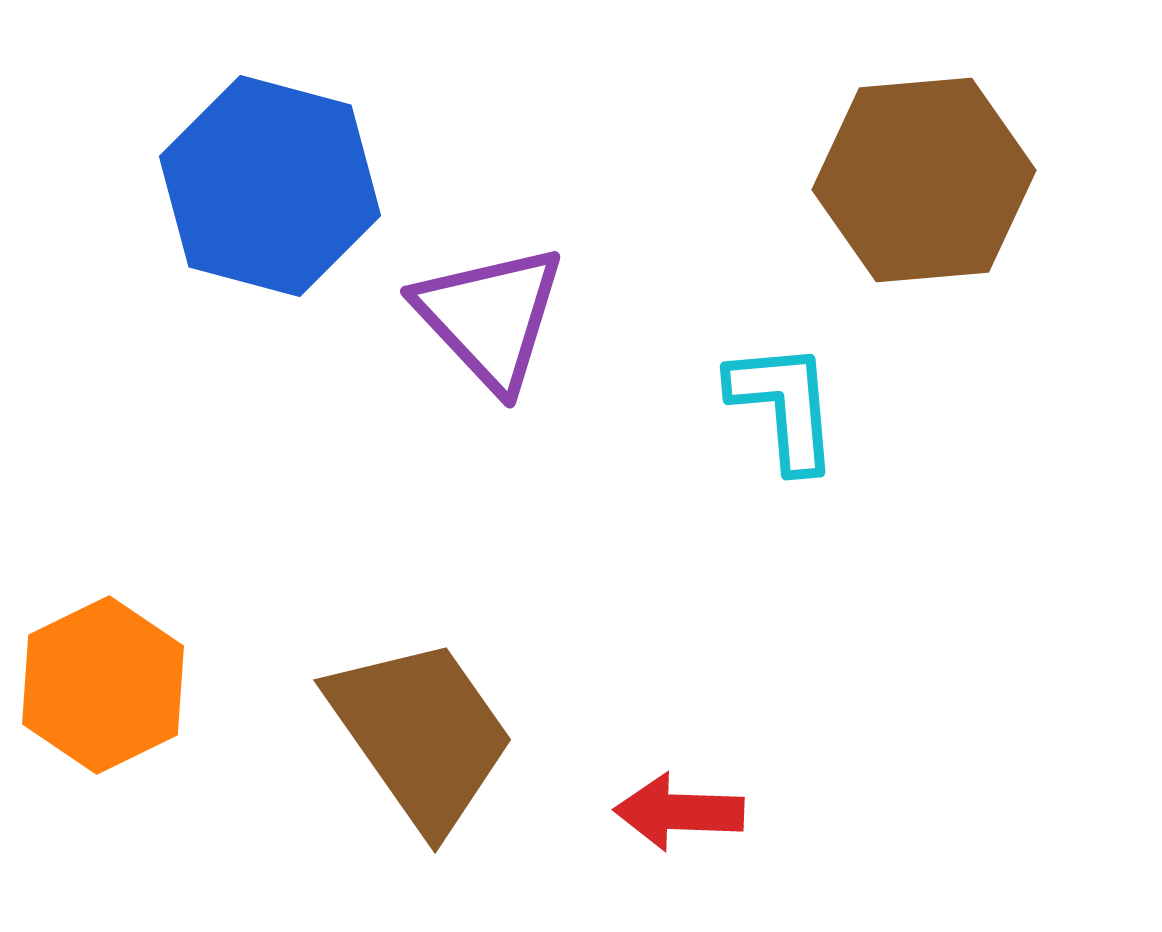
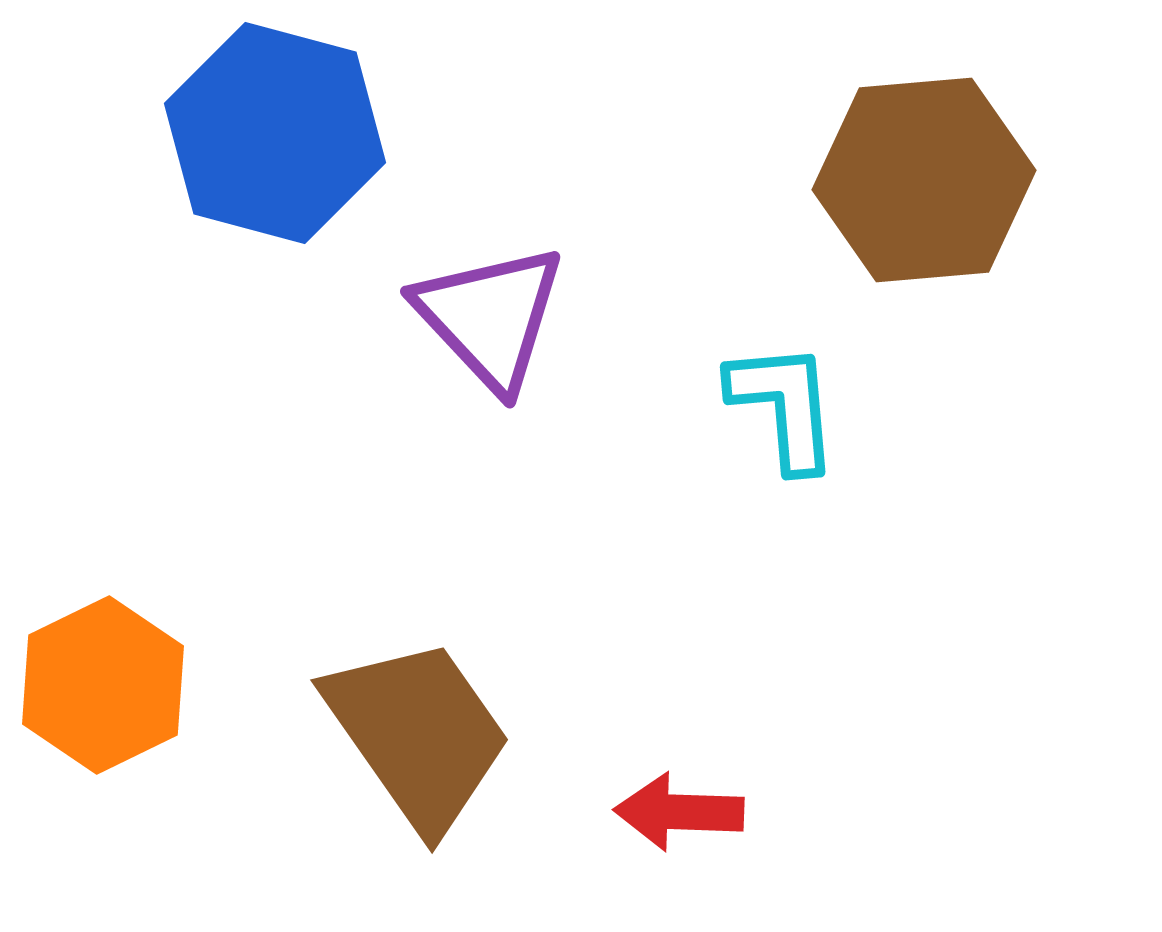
blue hexagon: moved 5 px right, 53 px up
brown trapezoid: moved 3 px left
